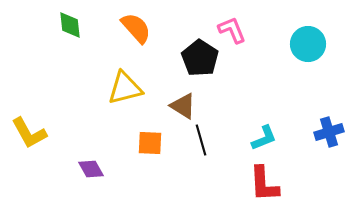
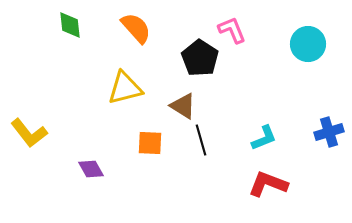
yellow L-shape: rotated 9 degrees counterclockwise
red L-shape: moved 4 px right; rotated 114 degrees clockwise
